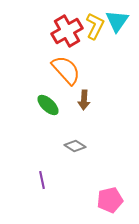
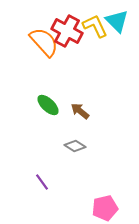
cyan triangle: rotated 20 degrees counterclockwise
yellow L-shape: rotated 52 degrees counterclockwise
red cross: rotated 32 degrees counterclockwise
orange semicircle: moved 22 px left, 28 px up
brown arrow: moved 4 px left, 11 px down; rotated 126 degrees clockwise
purple line: moved 2 px down; rotated 24 degrees counterclockwise
pink pentagon: moved 5 px left, 8 px down
